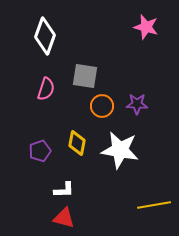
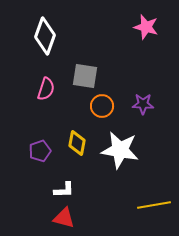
purple star: moved 6 px right
